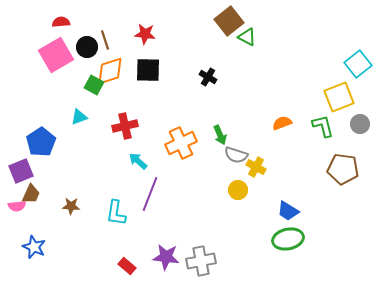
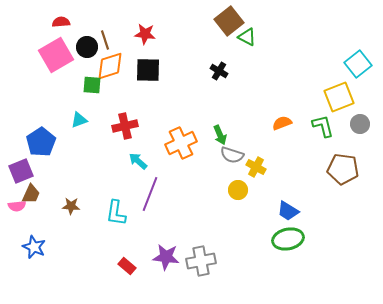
orange diamond: moved 5 px up
black cross: moved 11 px right, 6 px up
green square: moved 2 px left; rotated 24 degrees counterclockwise
cyan triangle: moved 3 px down
gray semicircle: moved 4 px left
